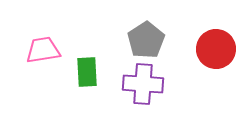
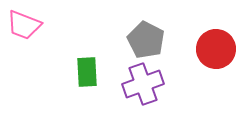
gray pentagon: rotated 12 degrees counterclockwise
pink trapezoid: moved 19 px left, 25 px up; rotated 150 degrees counterclockwise
purple cross: rotated 24 degrees counterclockwise
